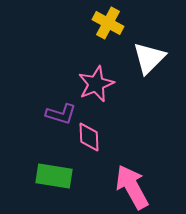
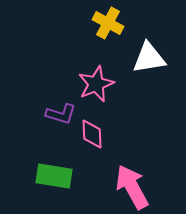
white triangle: rotated 36 degrees clockwise
pink diamond: moved 3 px right, 3 px up
